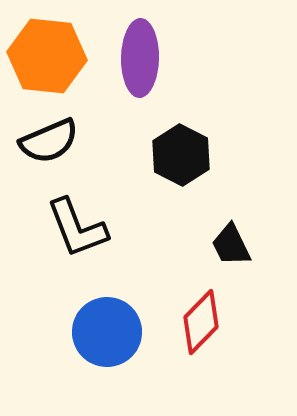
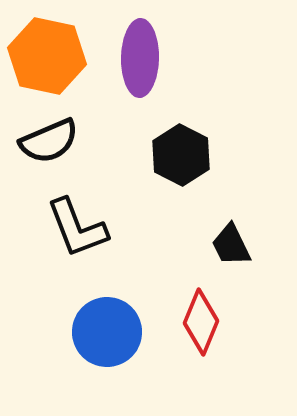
orange hexagon: rotated 6 degrees clockwise
red diamond: rotated 22 degrees counterclockwise
